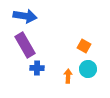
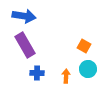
blue arrow: moved 1 px left
blue cross: moved 5 px down
orange arrow: moved 2 px left
